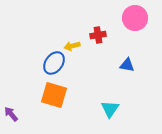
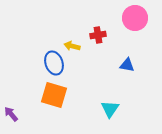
yellow arrow: rotated 28 degrees clockwise
blue ellipse: rotated 55 degrees counterclockwise
